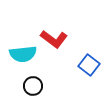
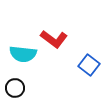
cyan semicircle: rotated 12 degrees clockwise
black circle: moved 18 px left, 2 px down
